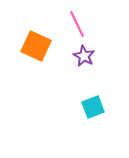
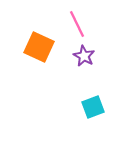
orange square: moved 3 px right, 1 px down
